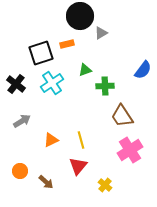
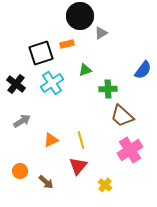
green cross: moved 3 px right, 3 px down
brown trapezoid: rotated 15 degrees counterclockwise
